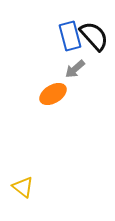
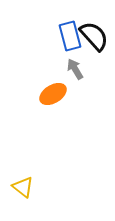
gray arrow: rotated 100 degrees clockwise
